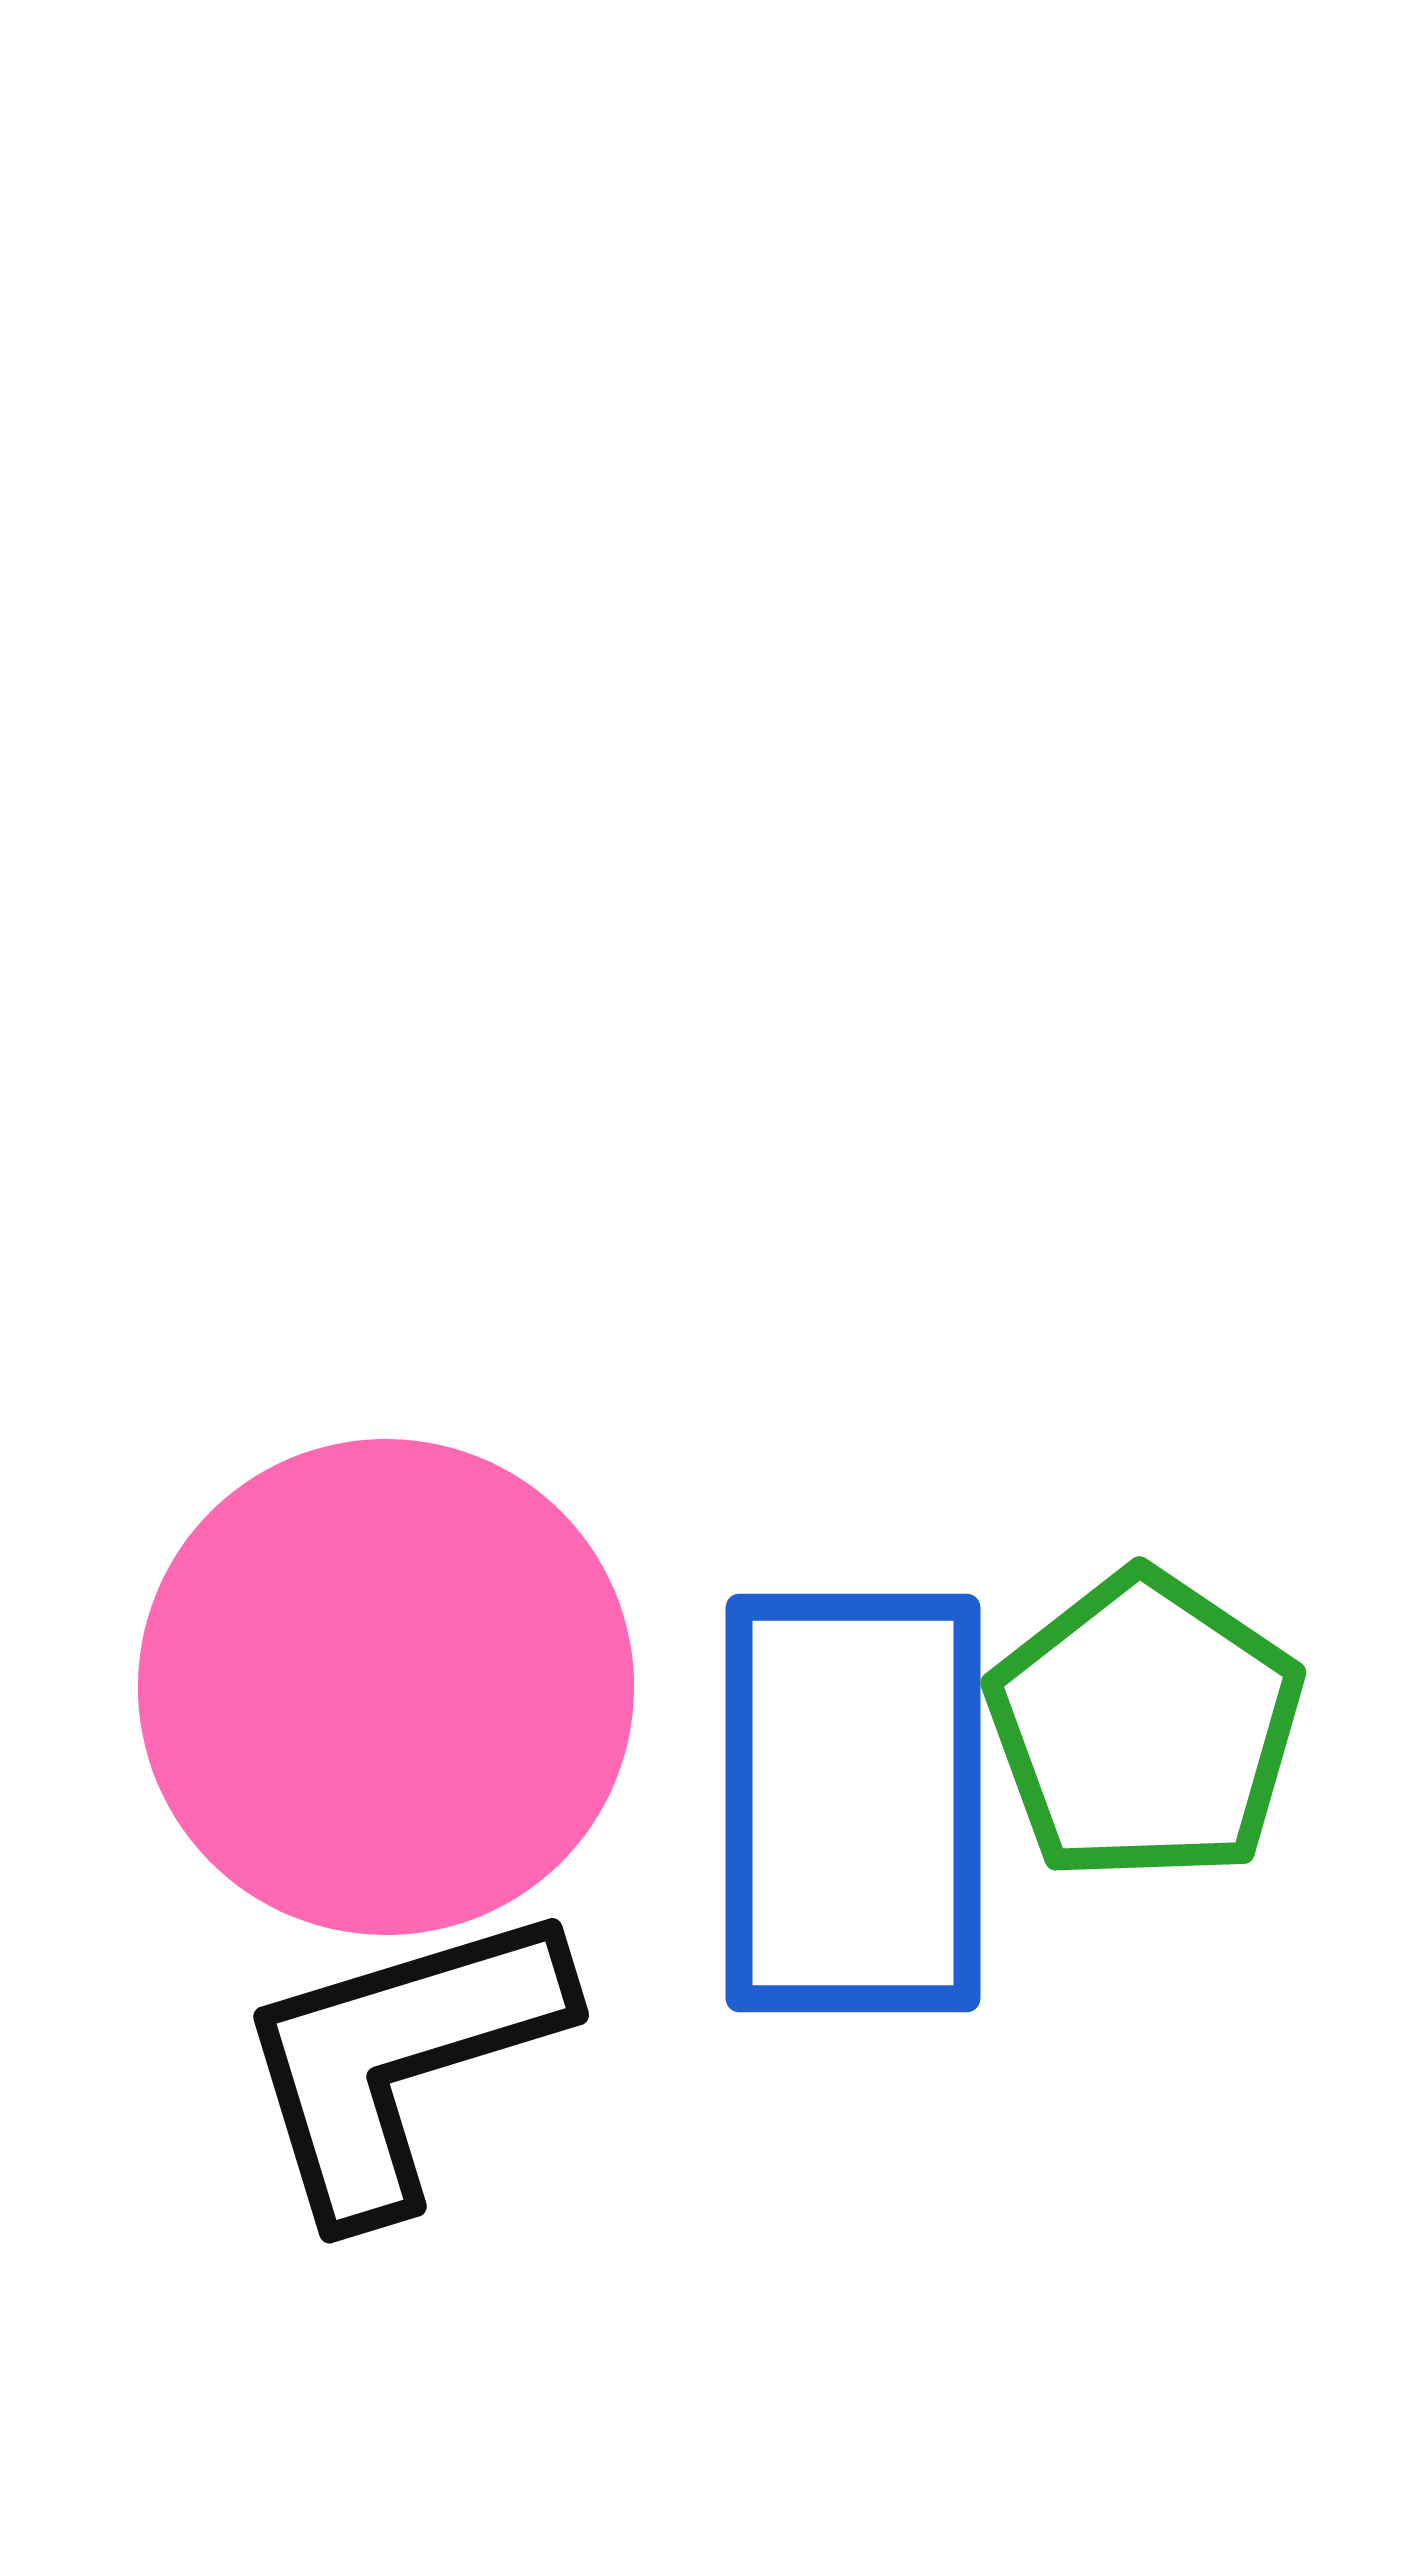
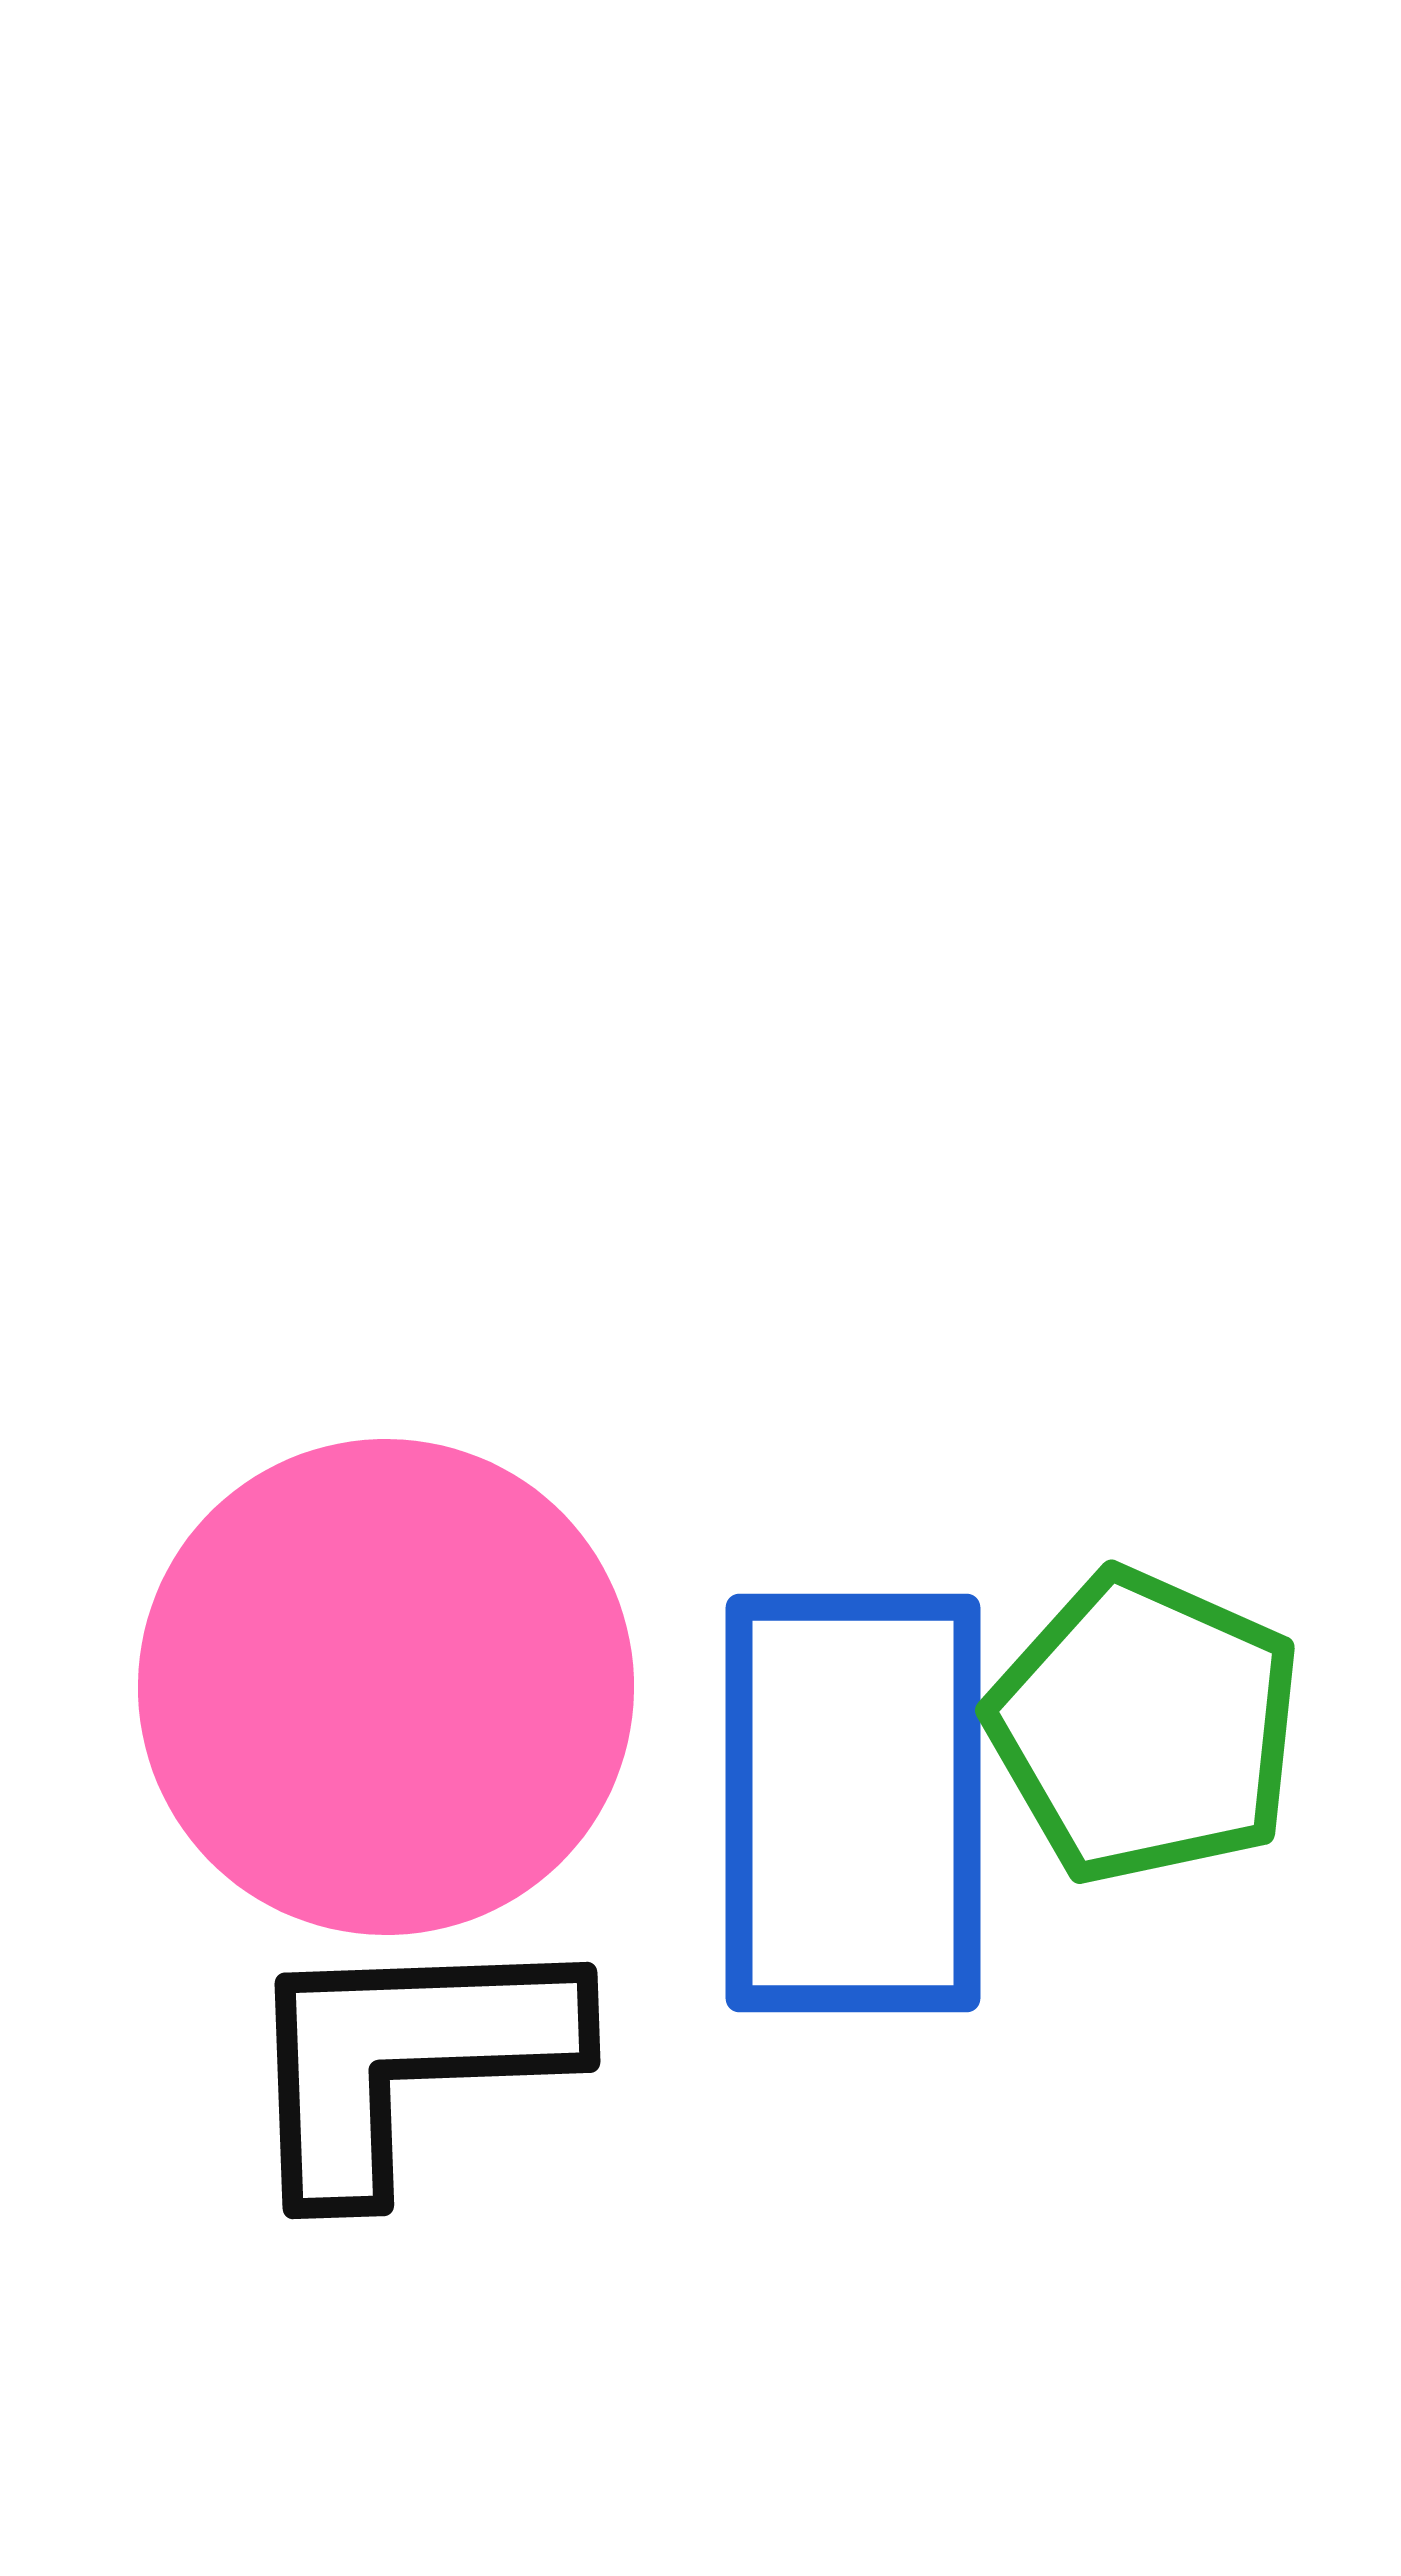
green pentagon: rotated 10 degrees counterclockwise
black L-shape: moved 6 px right; rotated 15 degrees clockwise
